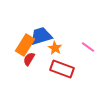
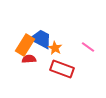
blue trapezoid: moved 3 px down; rotated 45 degrees clockwise
red semicircle: rotated 56 degrees clockwise
